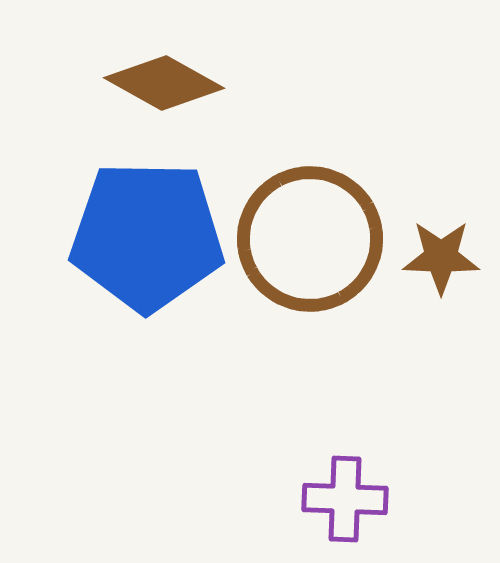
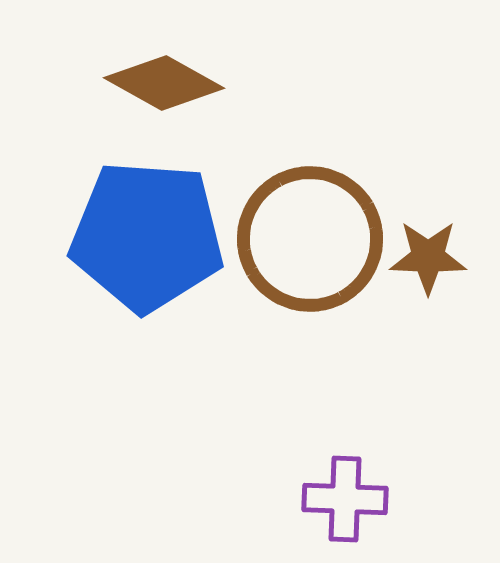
blue pentagon: rotated 3 degrees clockwise
brown star: moved 13 px left
